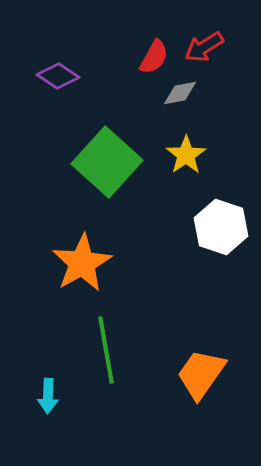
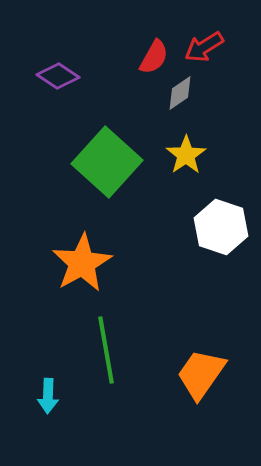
gray diamond: rotated 24 degrees counterclockwise
